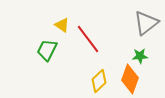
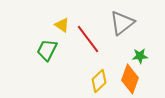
gray triangle: moved 24 px left
